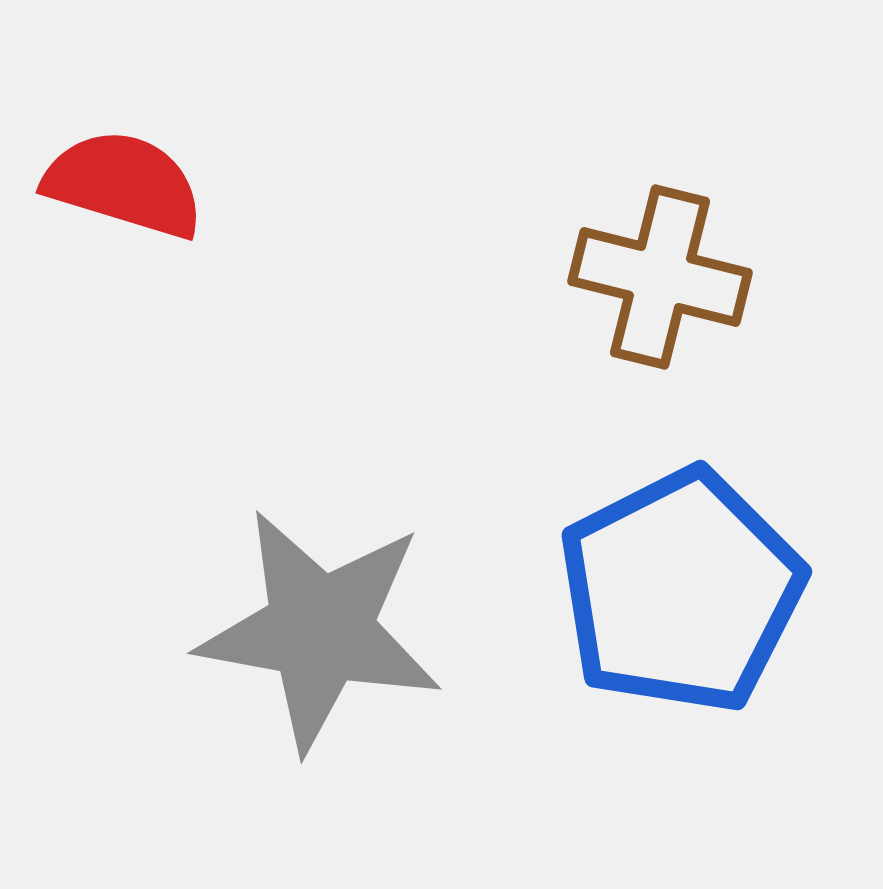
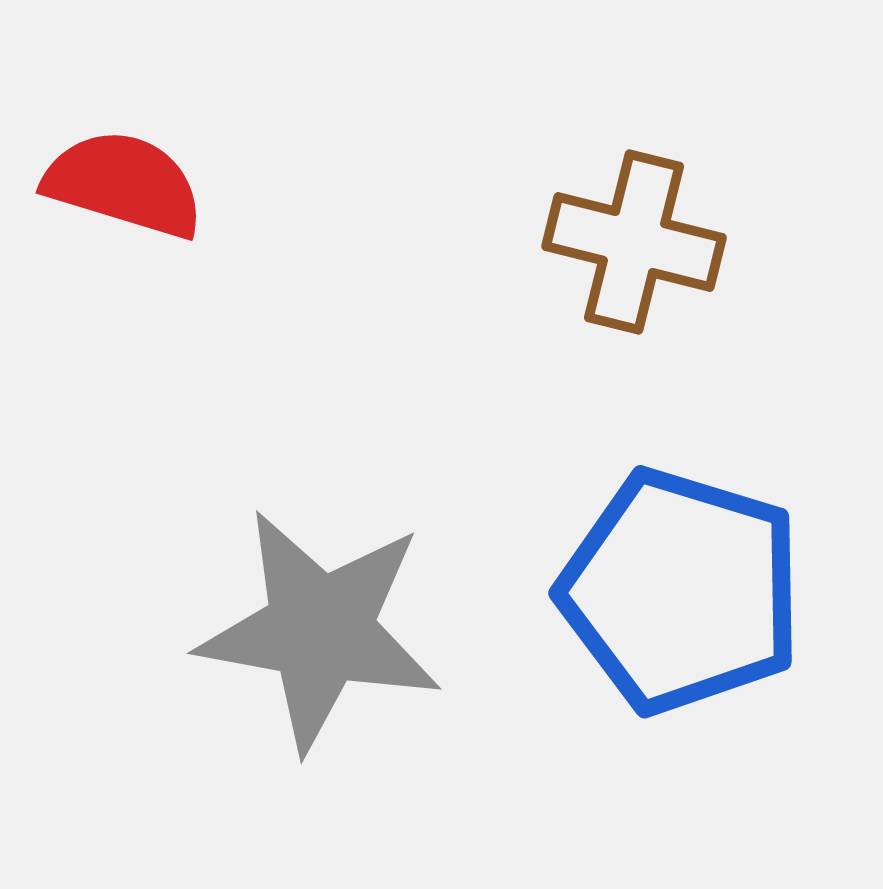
brown cross: moved 26 px left, 35 px up
blue pentagon: rotated 28 degrees counterclockwise
